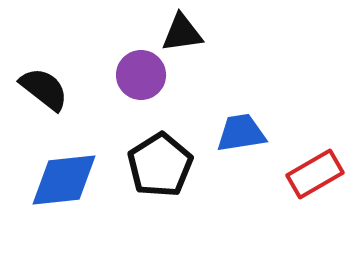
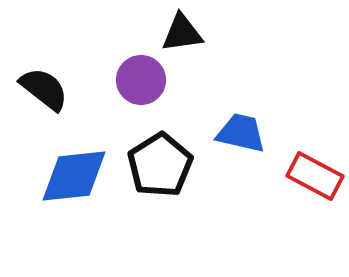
purple circle: moved 5 px down
blue trapezoid: rotated 22 degrees clockwise
red rectangle: moved 2 px down; rotated 58 degrees clockwise
blue diamond: moved 10 px right, 4 px up
